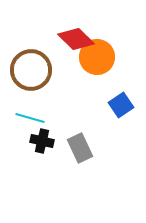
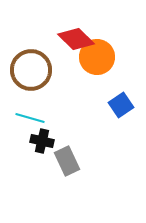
gray rectangle: moved 13 px left, 13 px down
